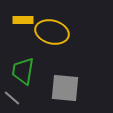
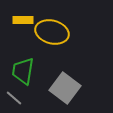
gray square: rotated 32 degrees clockwise
gray line: moved 2 px right
